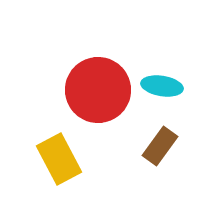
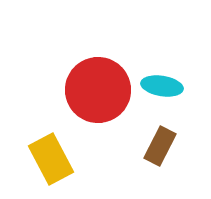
brown rectangle: rotated 9 degrees counterclockwise
yellow rectangle: moved 8 px left
